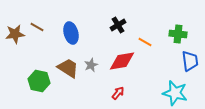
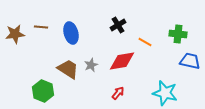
brown line: moved 4 px right; rotated 24 degrees counterclockwise
blue trapezoid: rotated 70 degrees counterclockwise
brown trapezoid: moved 1 px down
green hexagon: moved 4 px right, 10 px down; rotated 10 degrees clockwise
cyan star: moved 10 px left
